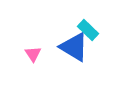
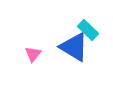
pink triangle: rotated 12 degrees clockwise
